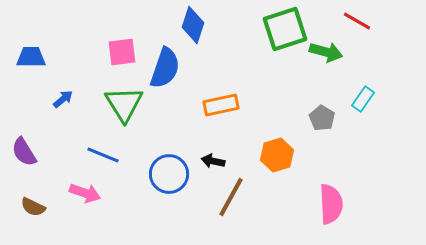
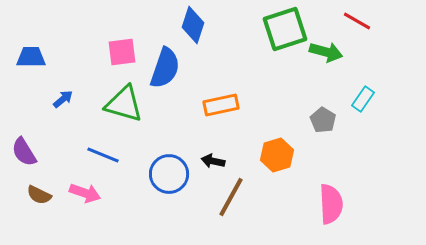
green triangle: rotated 42 degrees counterclockwise
gray pentagon: moved 1 px right, 2 px down
brown semicircle: moved 6 px right, 12 px up
